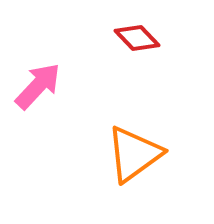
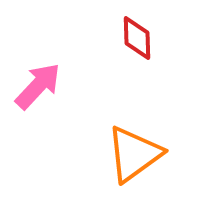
red diamond: rotated 42 degrees clockwise
